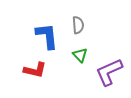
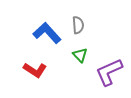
blue L-shape: moved 3 px up; rotated 36 degrees counterclockwise
red L-shape: rotated 20 degrees clockwise
